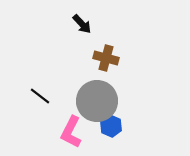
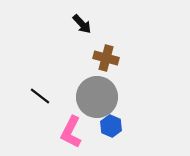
gray circle: moved 4 px up
